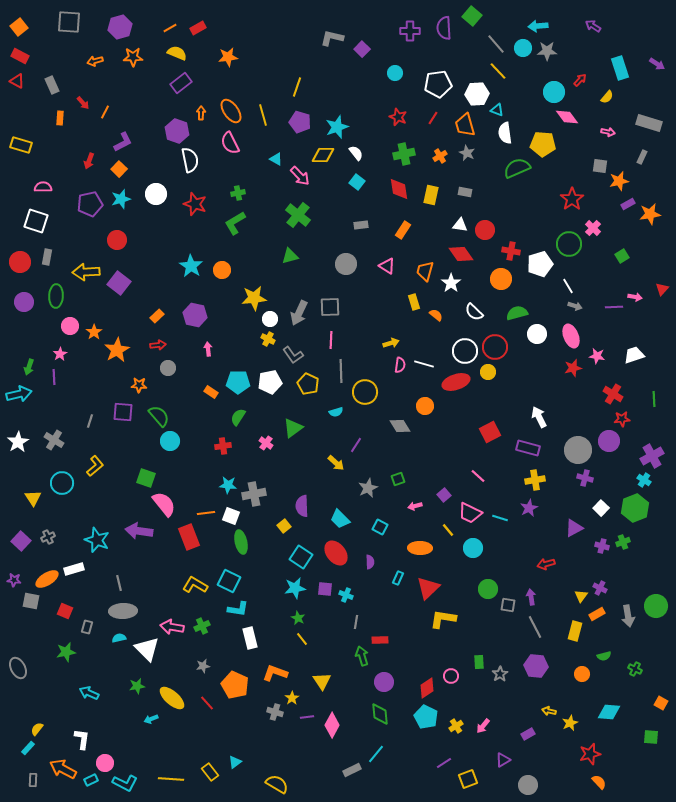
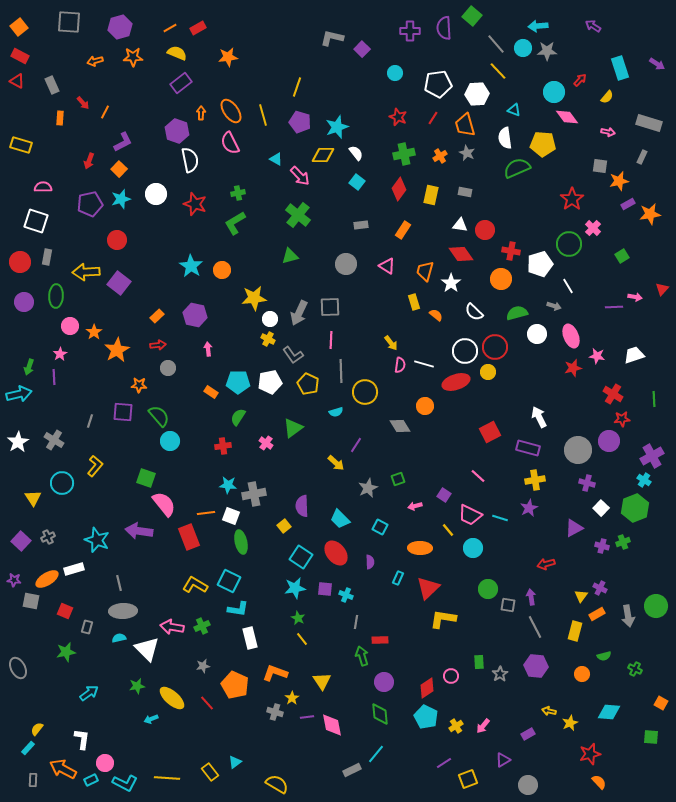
cyan triangle at (497, 110): moved 17 px right
white semicircle at (505, 133): moved 5 px down
red diamond at (399, 189): rotated 45 degrees clockwise
gray arrow at (575, 306): moved 21 px left
yellow arrow at (391, 343): rotated 70 degrees clockwise
yellow L-shape at (95, 466): rotated 10 degrees counterclockwise
purple cross at (585, 478): moved 2 px right, 5 px down
purple square at (444, 495): rotated 16 degrees counterclockwise
pink trapezoid at (470, 513): moved 2 px down
cyan arrow at (89, 693): rotated 120 degrees clockwise
pink diamond at (332, 725): rotated 40 degrees counterclockwise
yellow line at (171, 779): moved 4 px left, 1 px up
